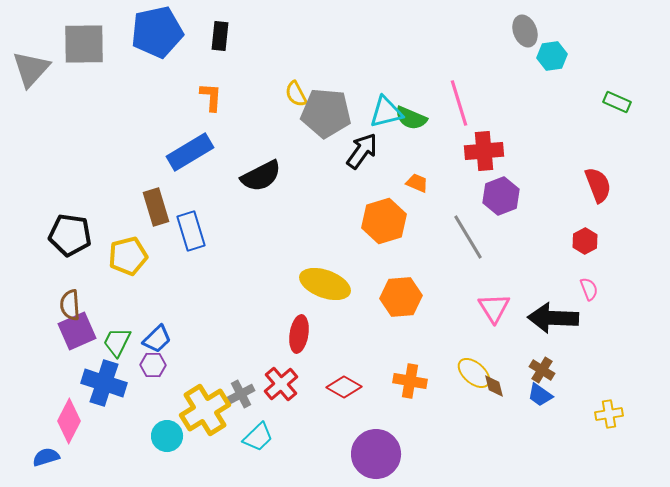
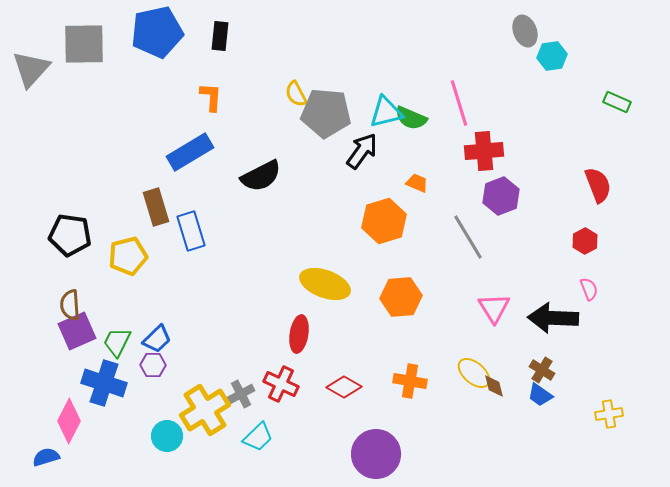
red cross at (281, 384): rotated 24 degrees counterclockwise
